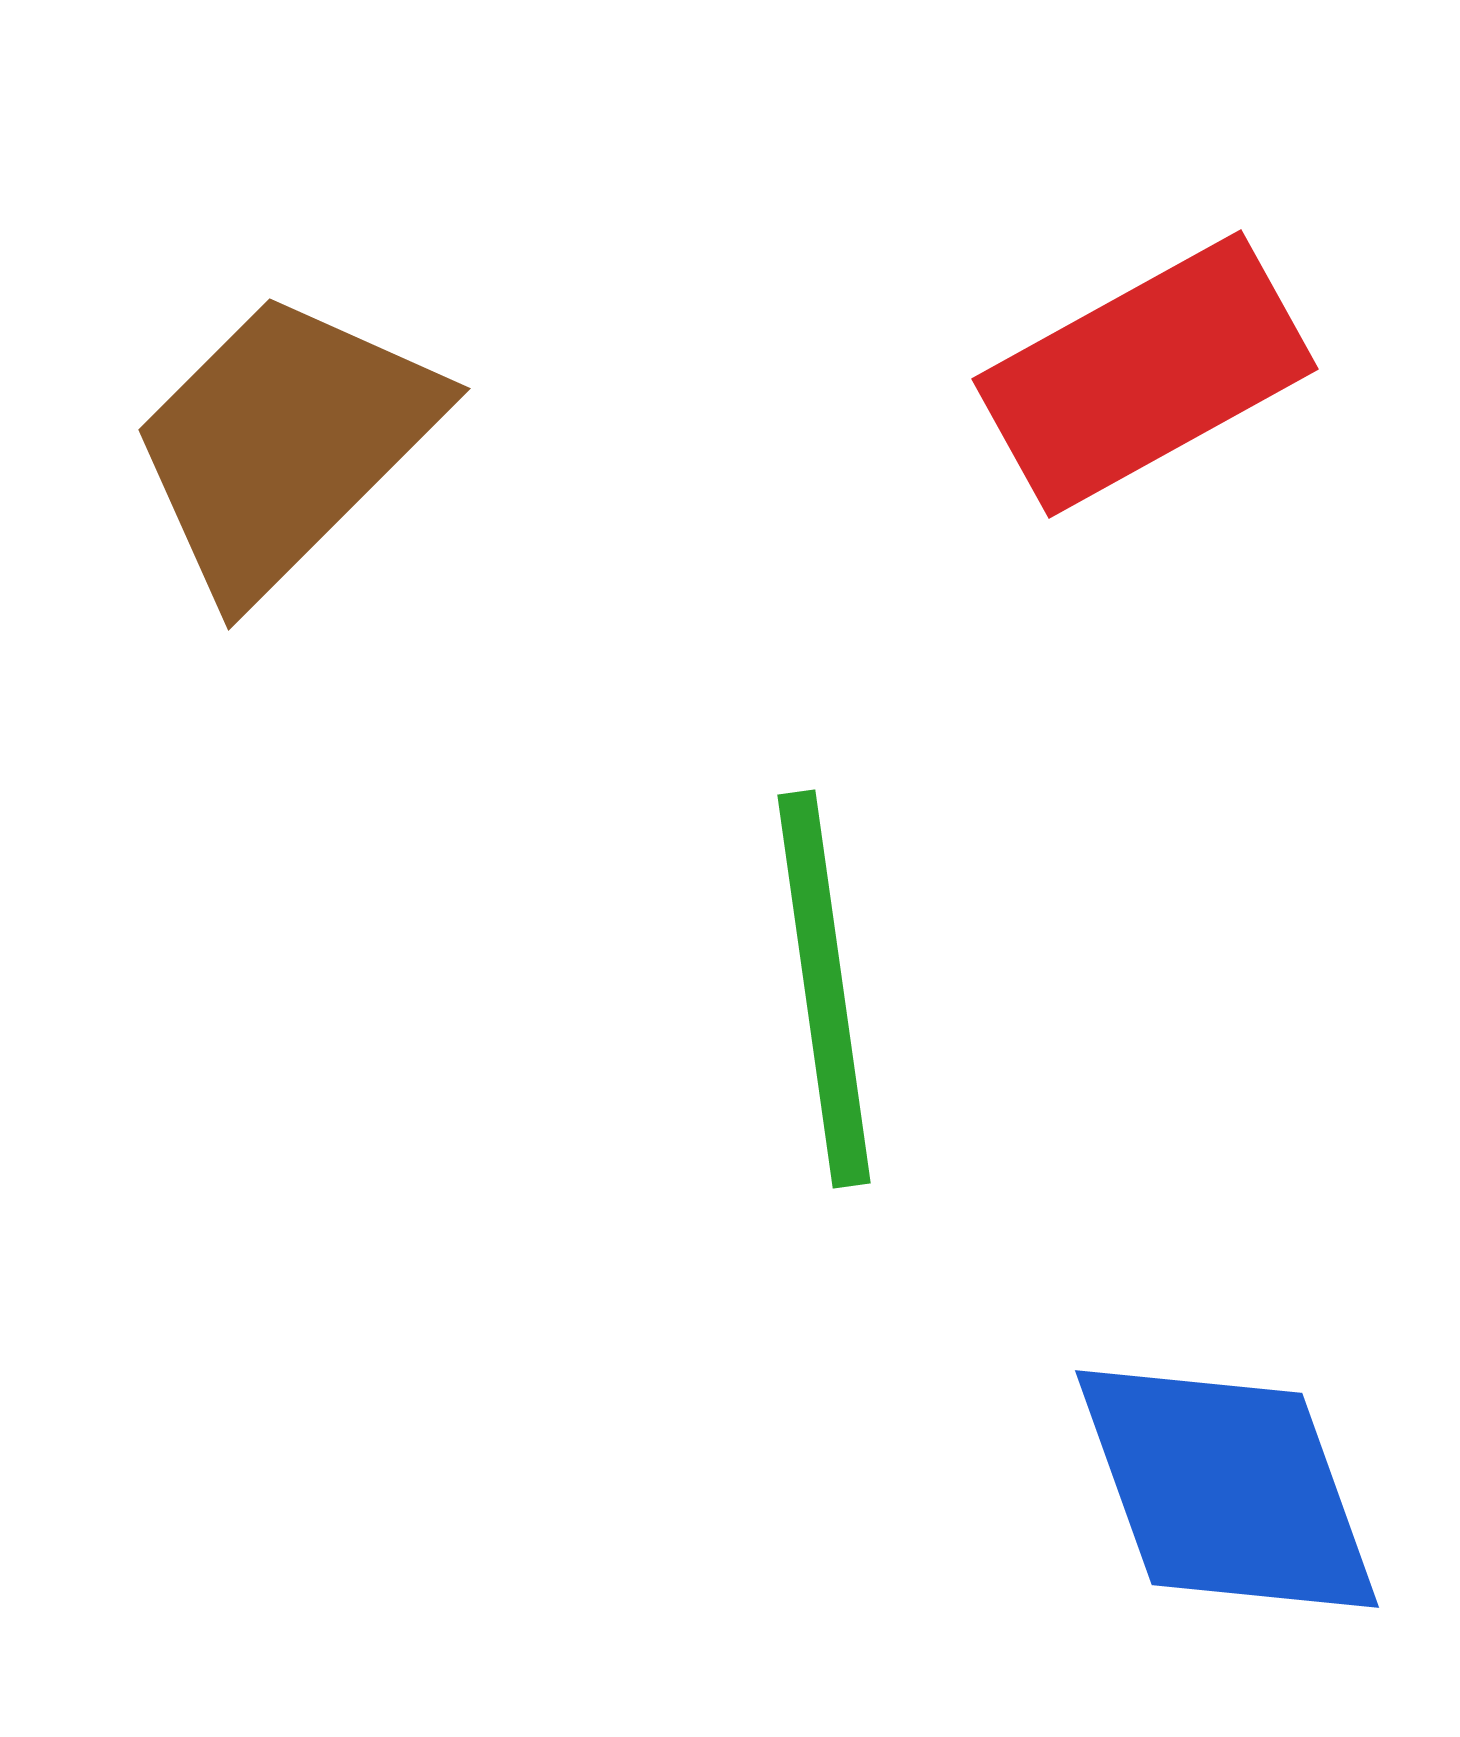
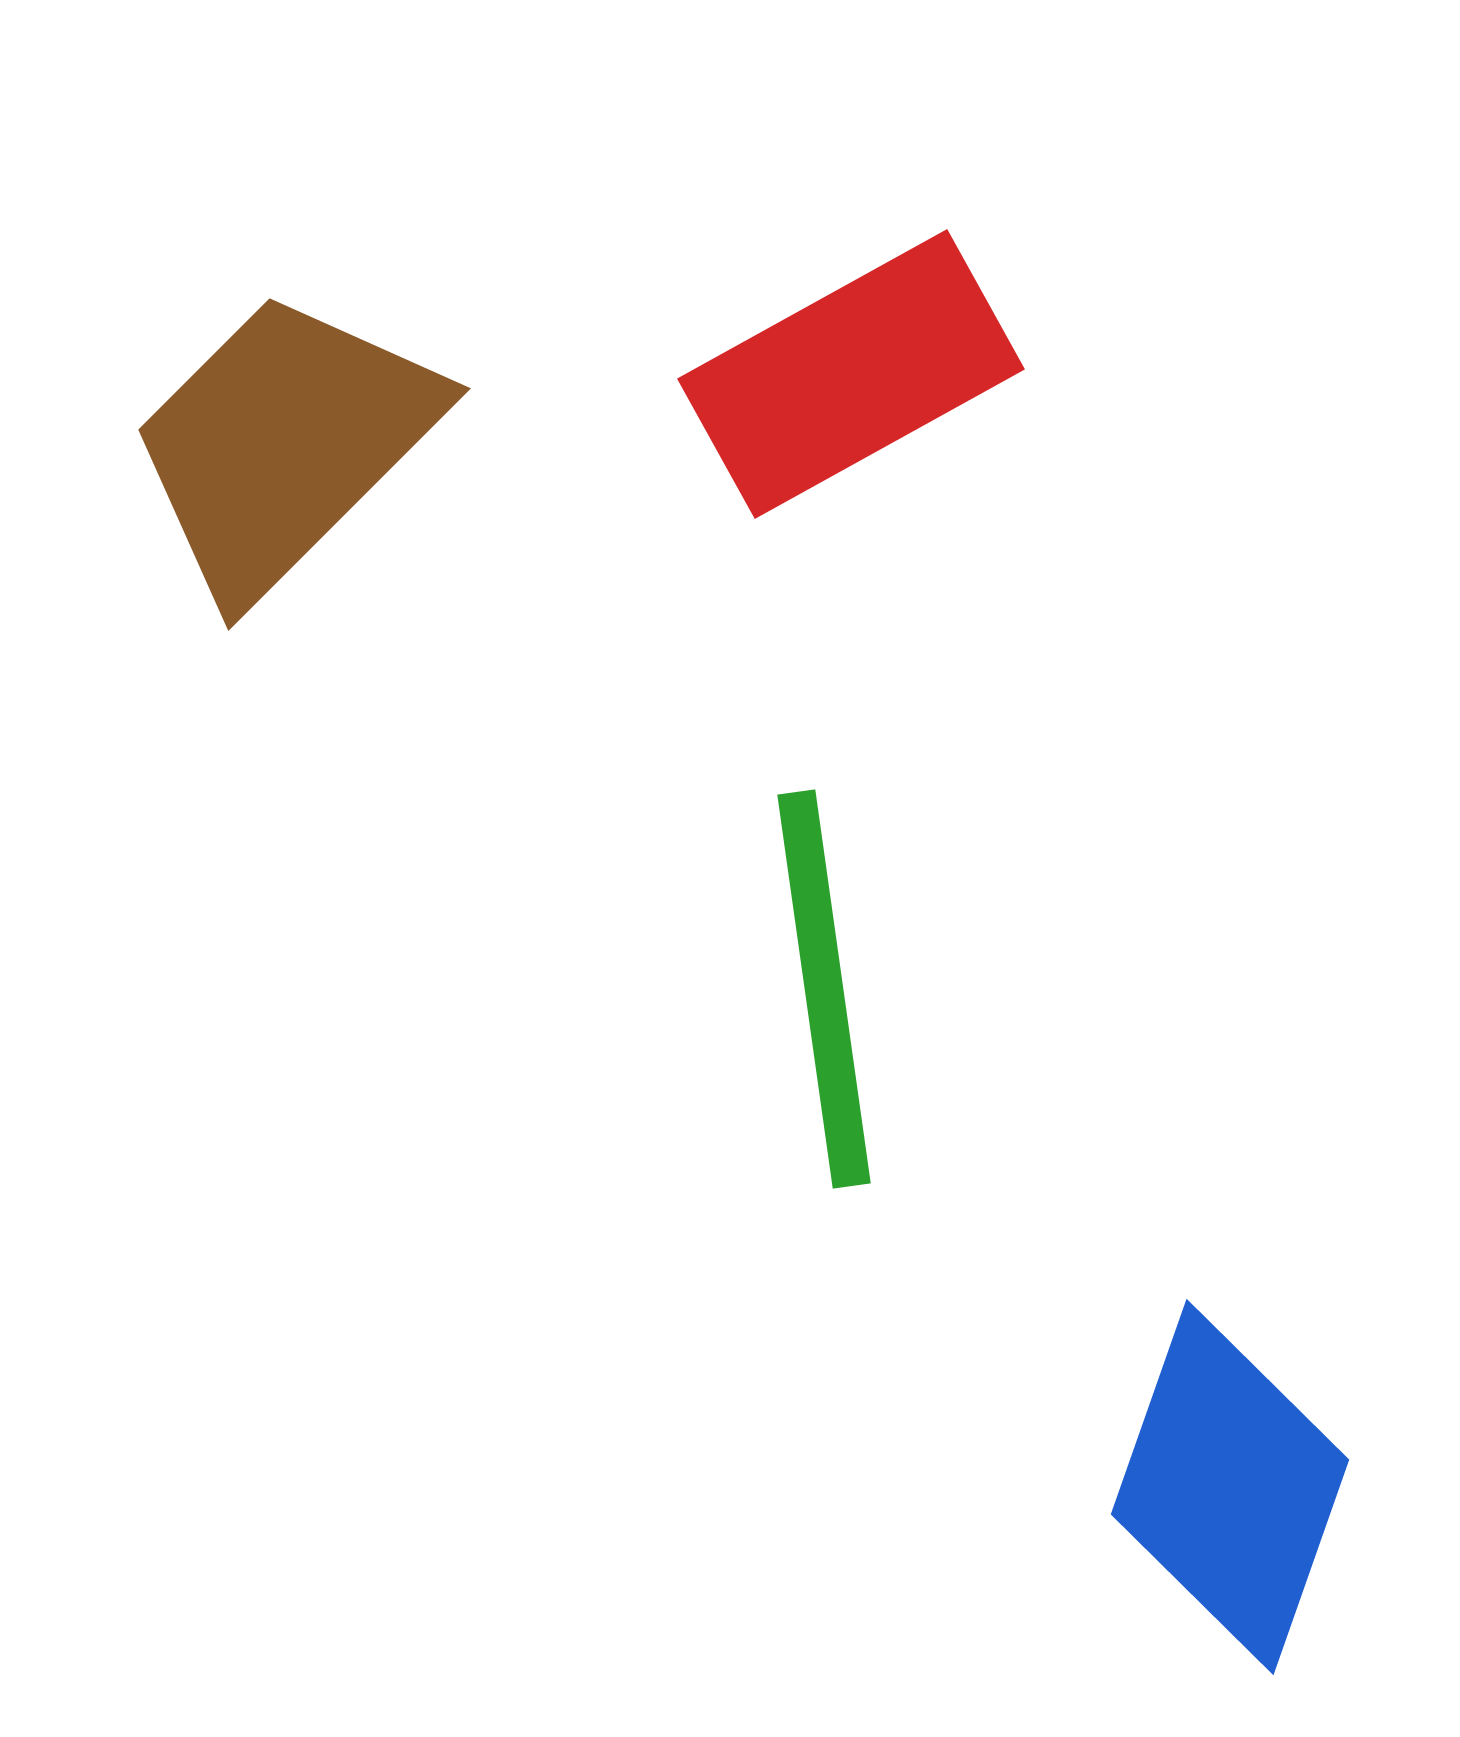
red rectangle: moved 294 px left
blue diamond: moved 3 px right, 2 px up; rotated 39 degrees clockwise
